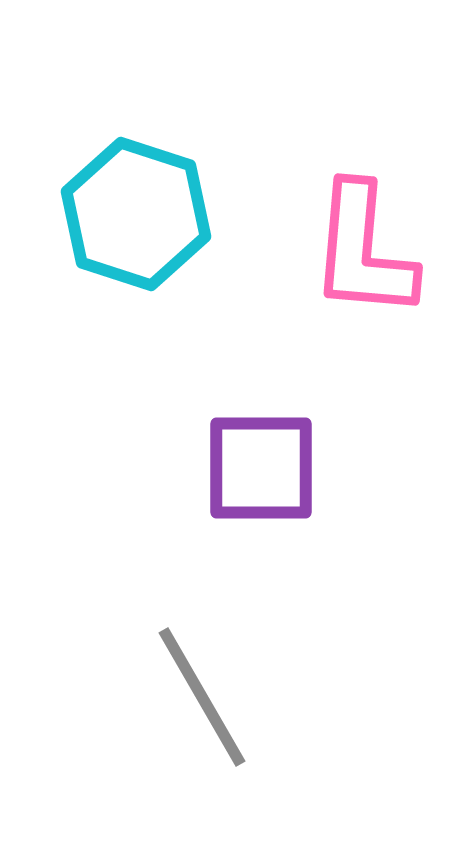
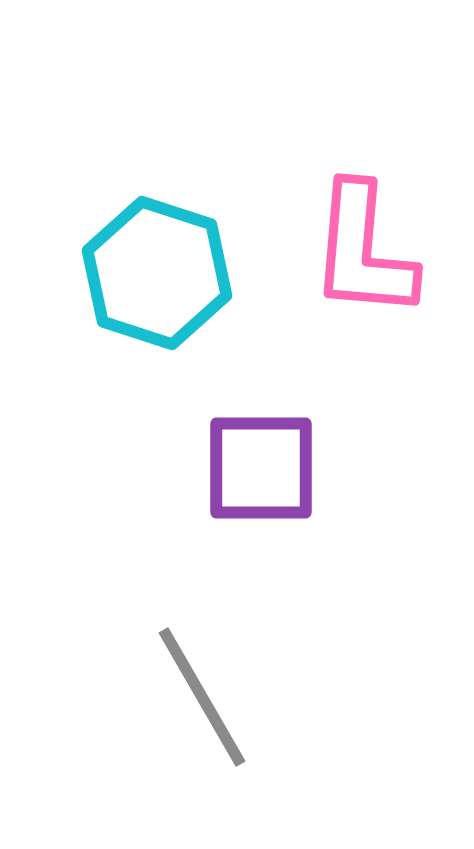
cyan hexagon: moved 21 px right, 59 px down
